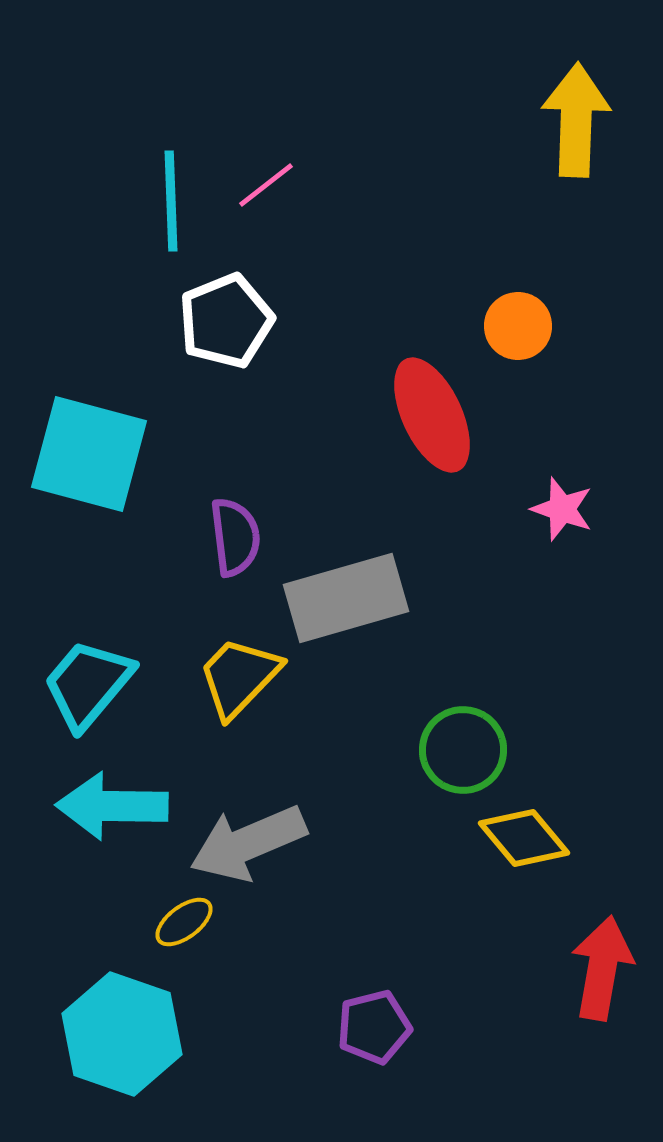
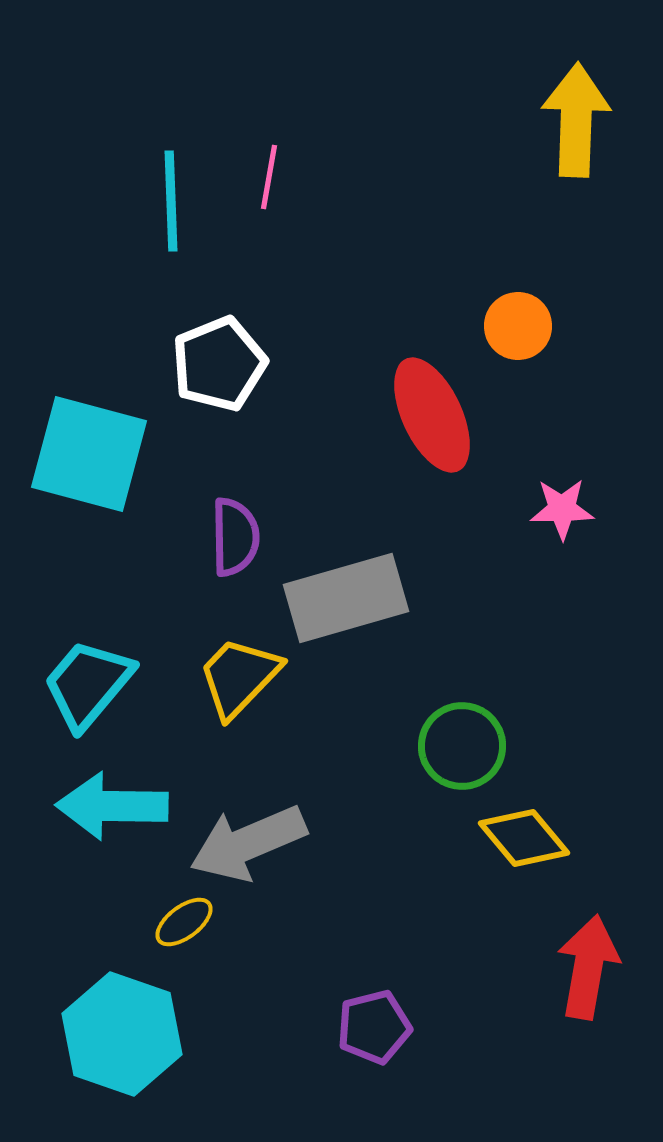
pink line: moved 3 px right, 8 px up; rotated 42 degrees counterclockwise
white pentagon: moved 7 px left, 43 px down
pink star: rotated 20 degrees counterclockwise
purple semicircle: rotated 6 degrees clockwise
green circle: moved 1 px left, 4 px up
red arrow: moved 14 px left, 1 px up
